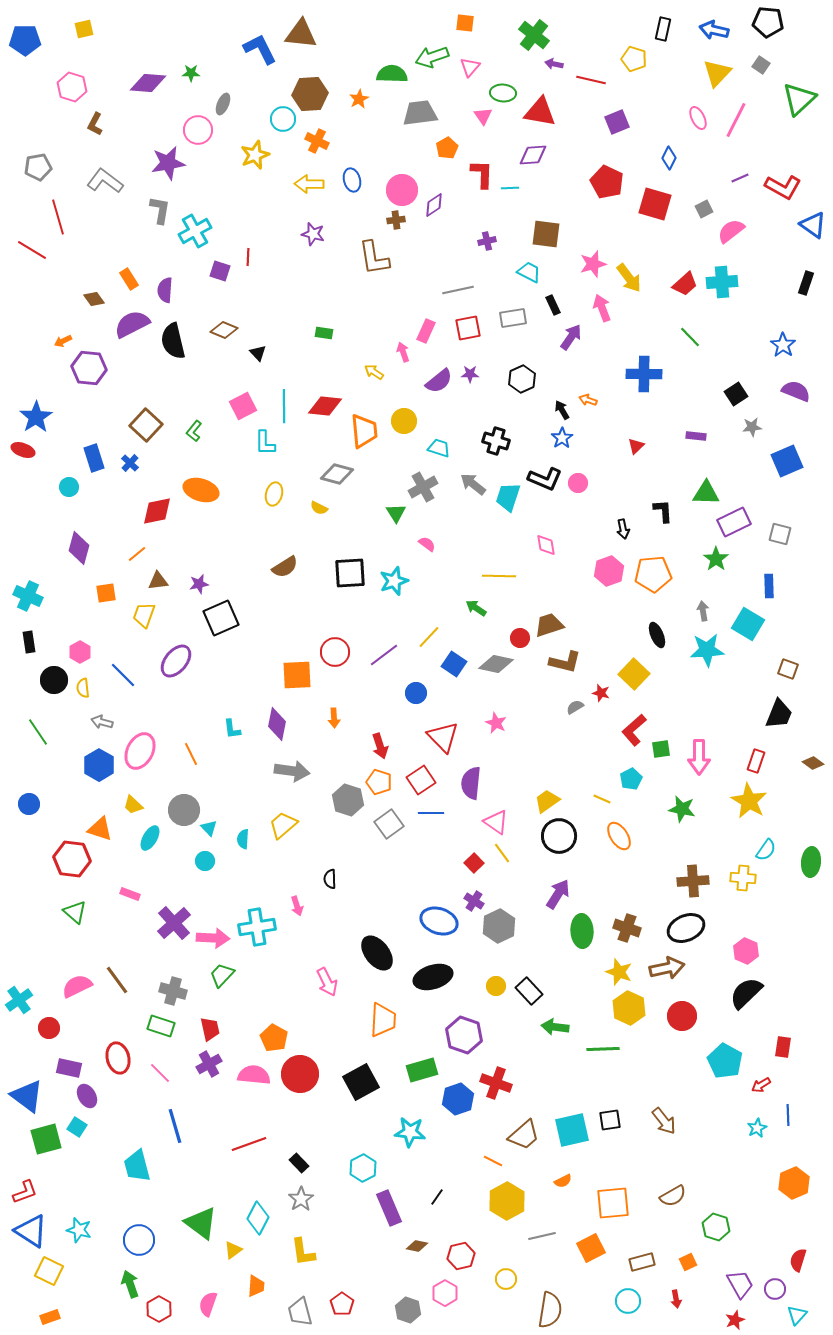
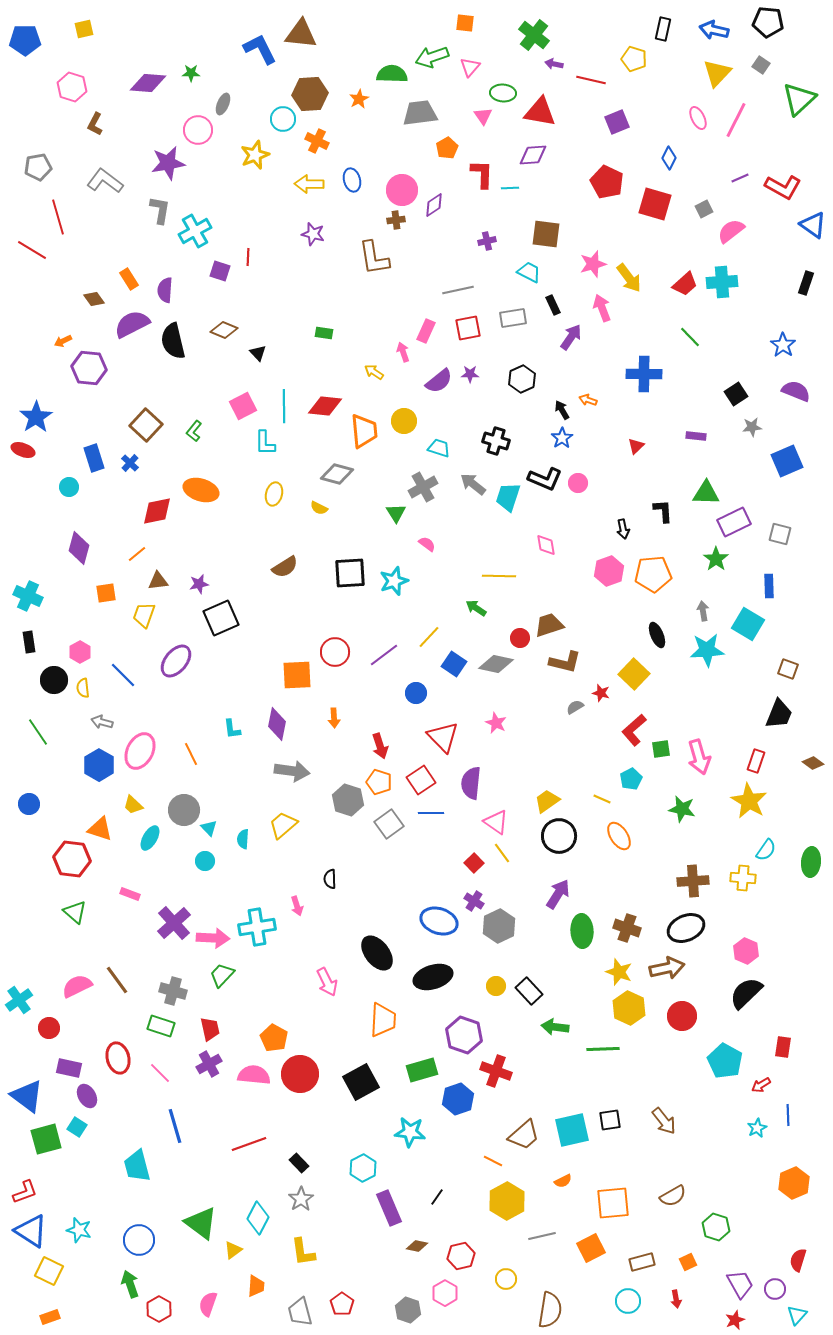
pink arrow at (699, 757): rotated 16 degrees counterclockwise
red cross at (496, 1083): moved 12 px up
